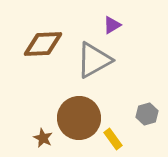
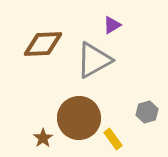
gray hexagon: moved 2 px up
brown star: rotated 12 degrees clockwise
